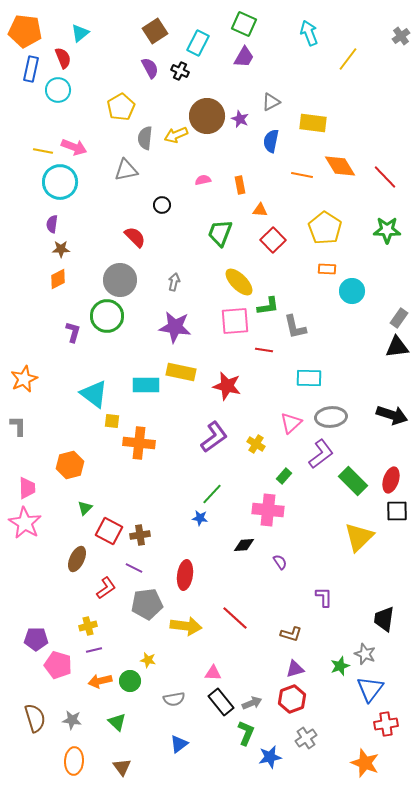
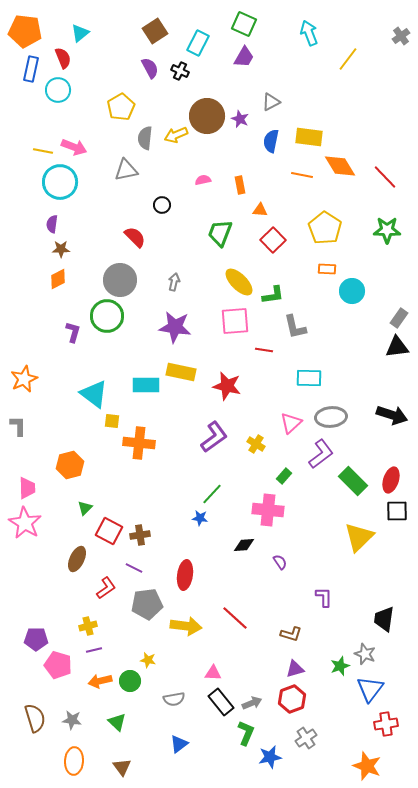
yellow rectangle at (313, 123): moved 4 px left, 14 px down
green L-shape at (268, 306): moved 5 px right, 11 px up
orange star at (365, 763): moved 2 px right, 3 px down
